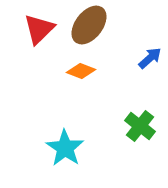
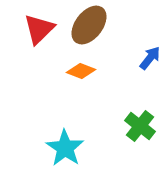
blue arrow: rotated 10 degrees counterclockwise
